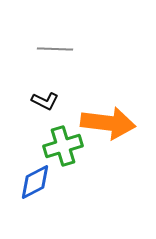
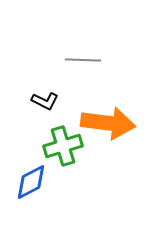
gray line: moved 28 px right, 11 px down
blue diamond: moved 4 px left
